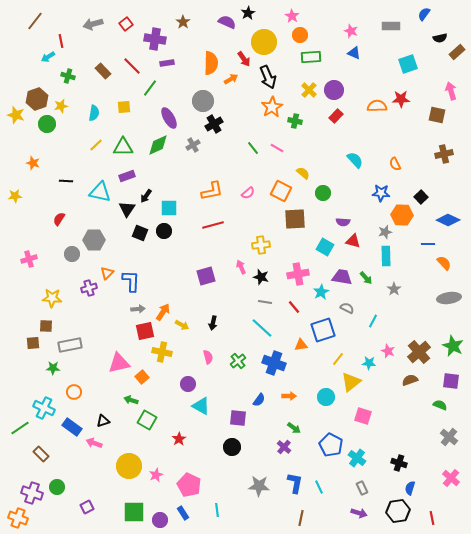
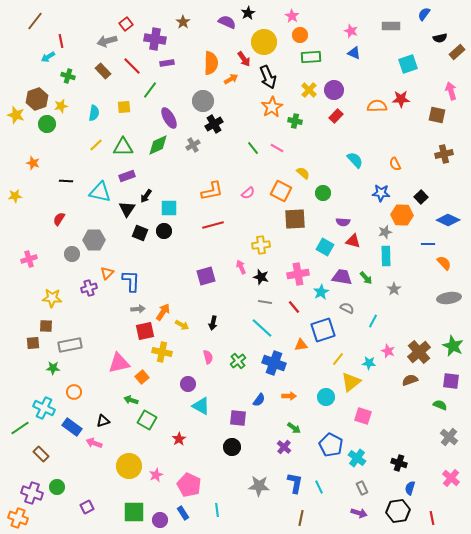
gray arrow at (93, 24): moved 14 px right, 17 px down
green line at (150, 88): moved 2 px down
